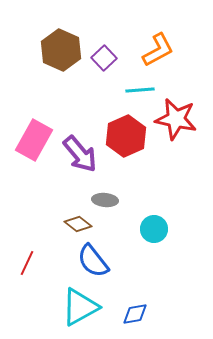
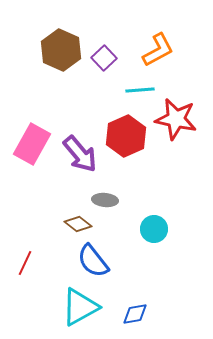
pink rectangle: moved 2 px left, 4 px down
red line: moved 2 px left
